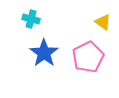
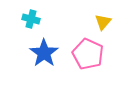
yellow triangle: rotated 36 degrees clockwise
pink pentagon: moved 3 px up; rotated 20 degrees counterclockwise
